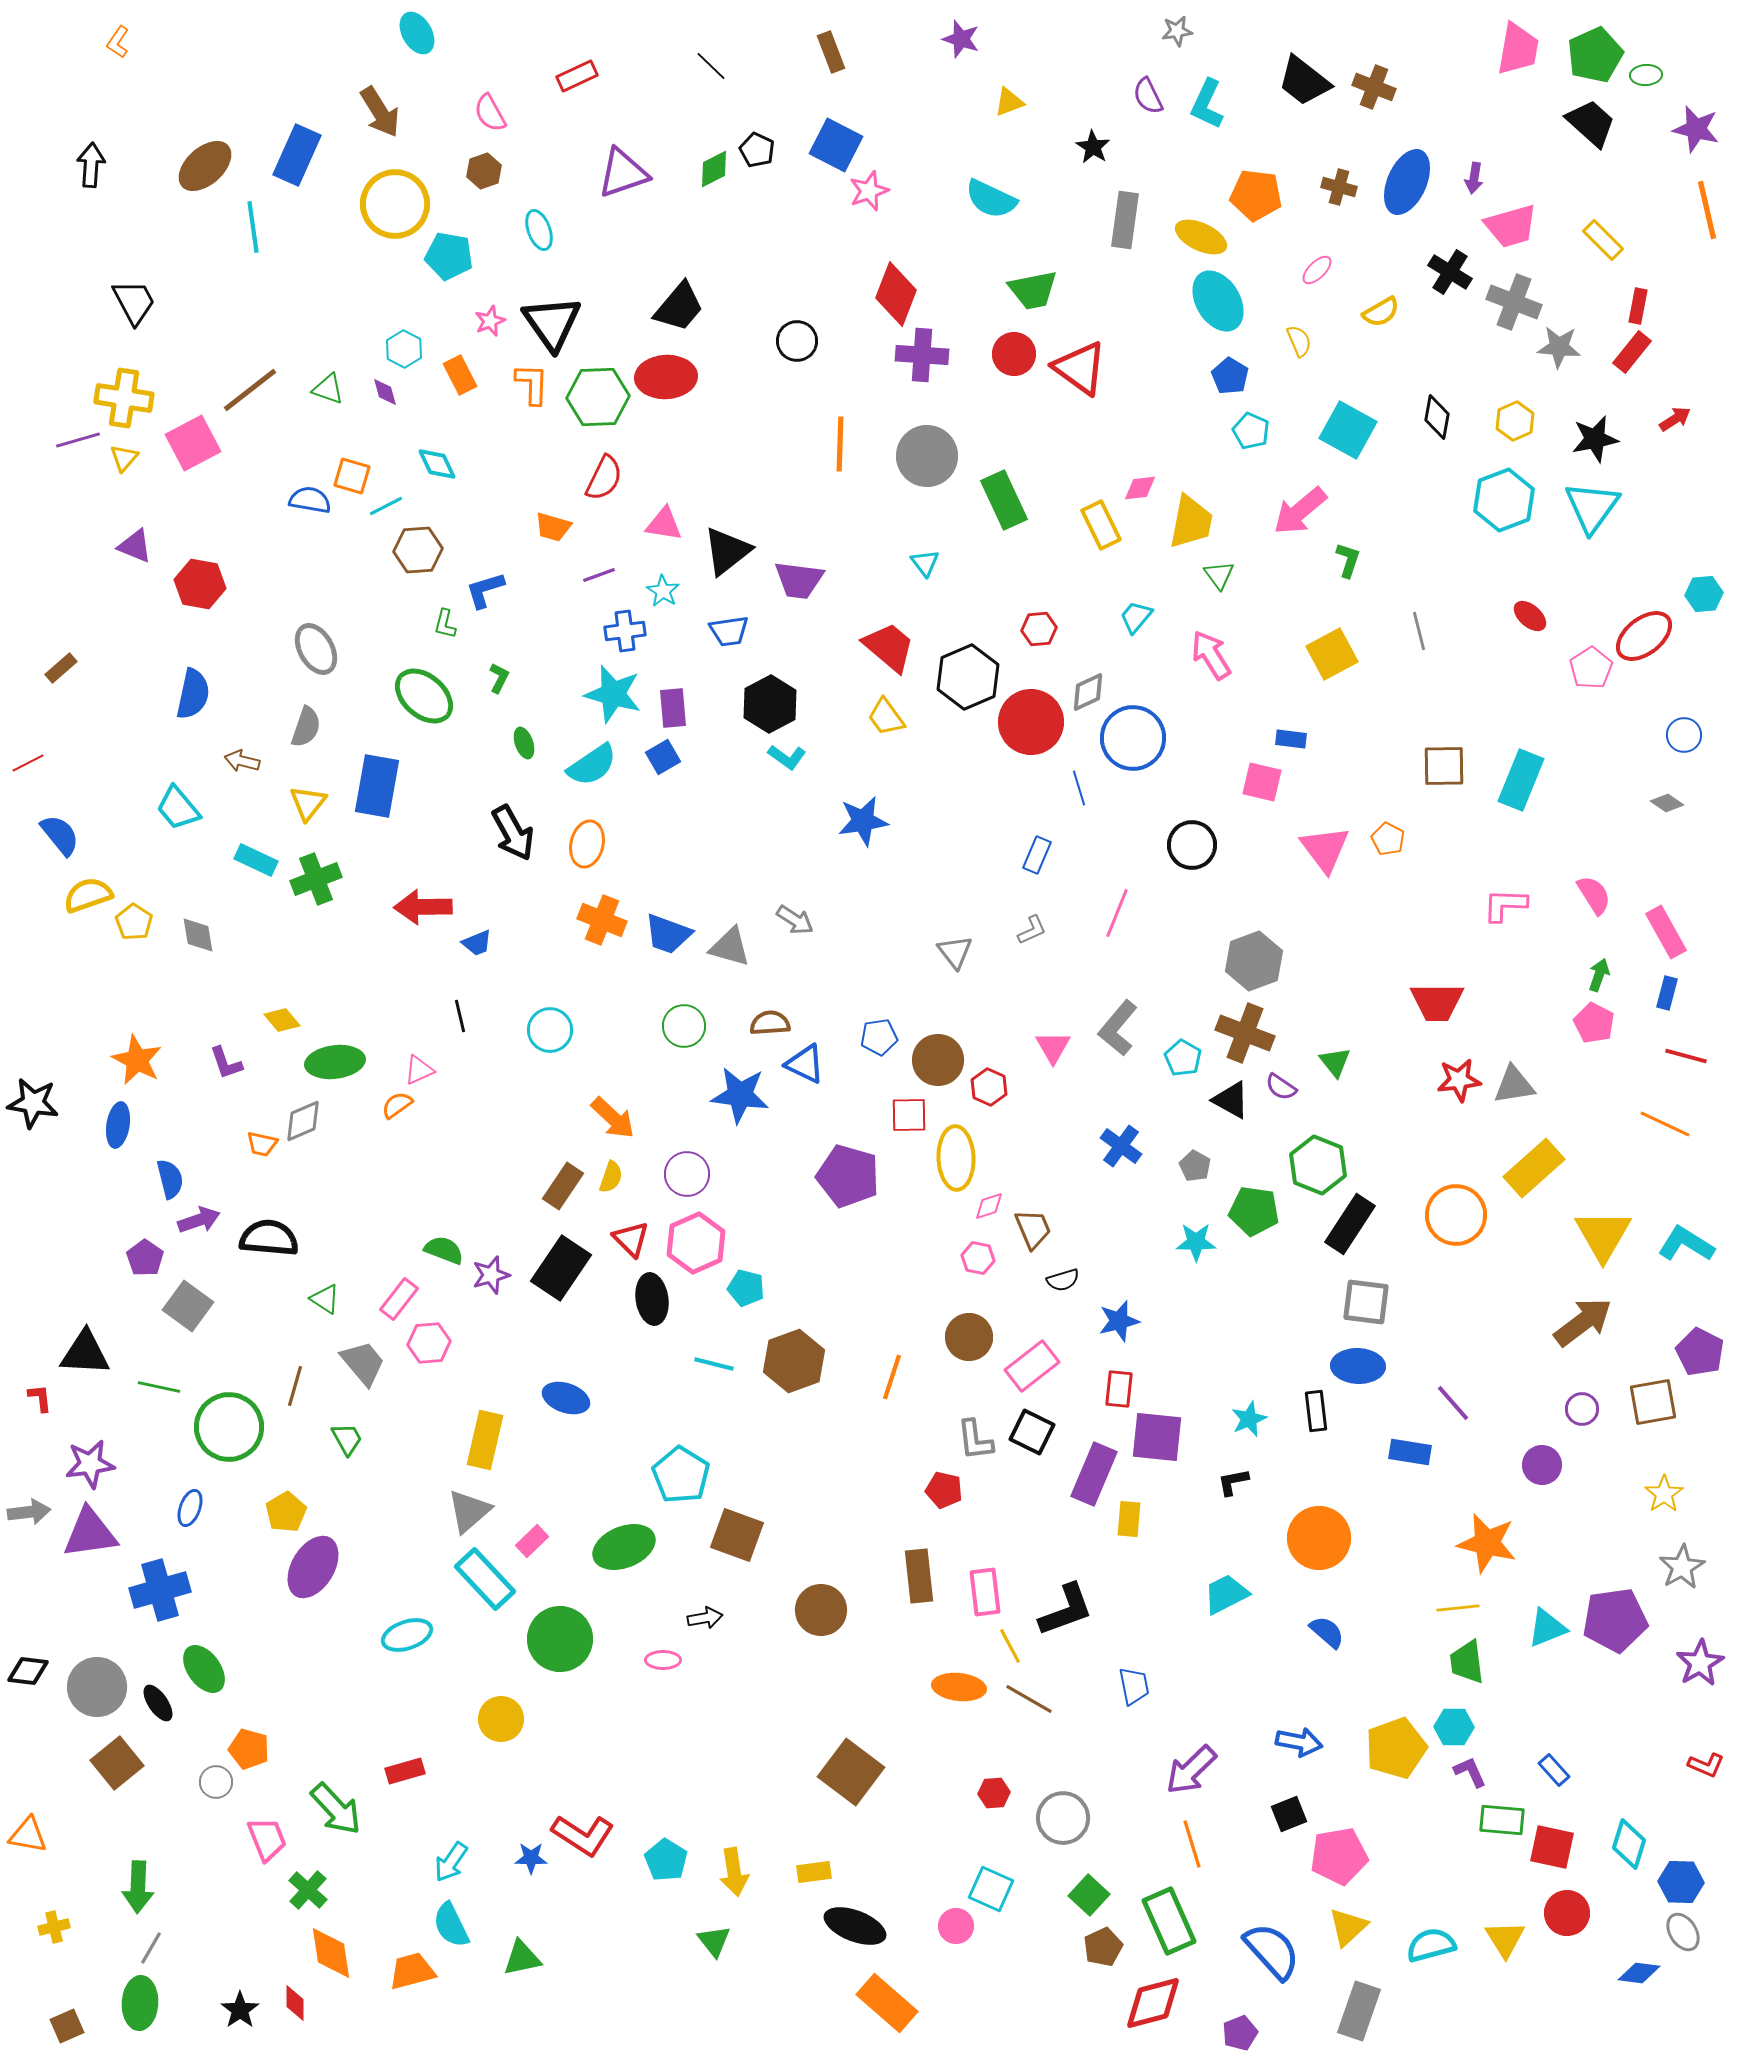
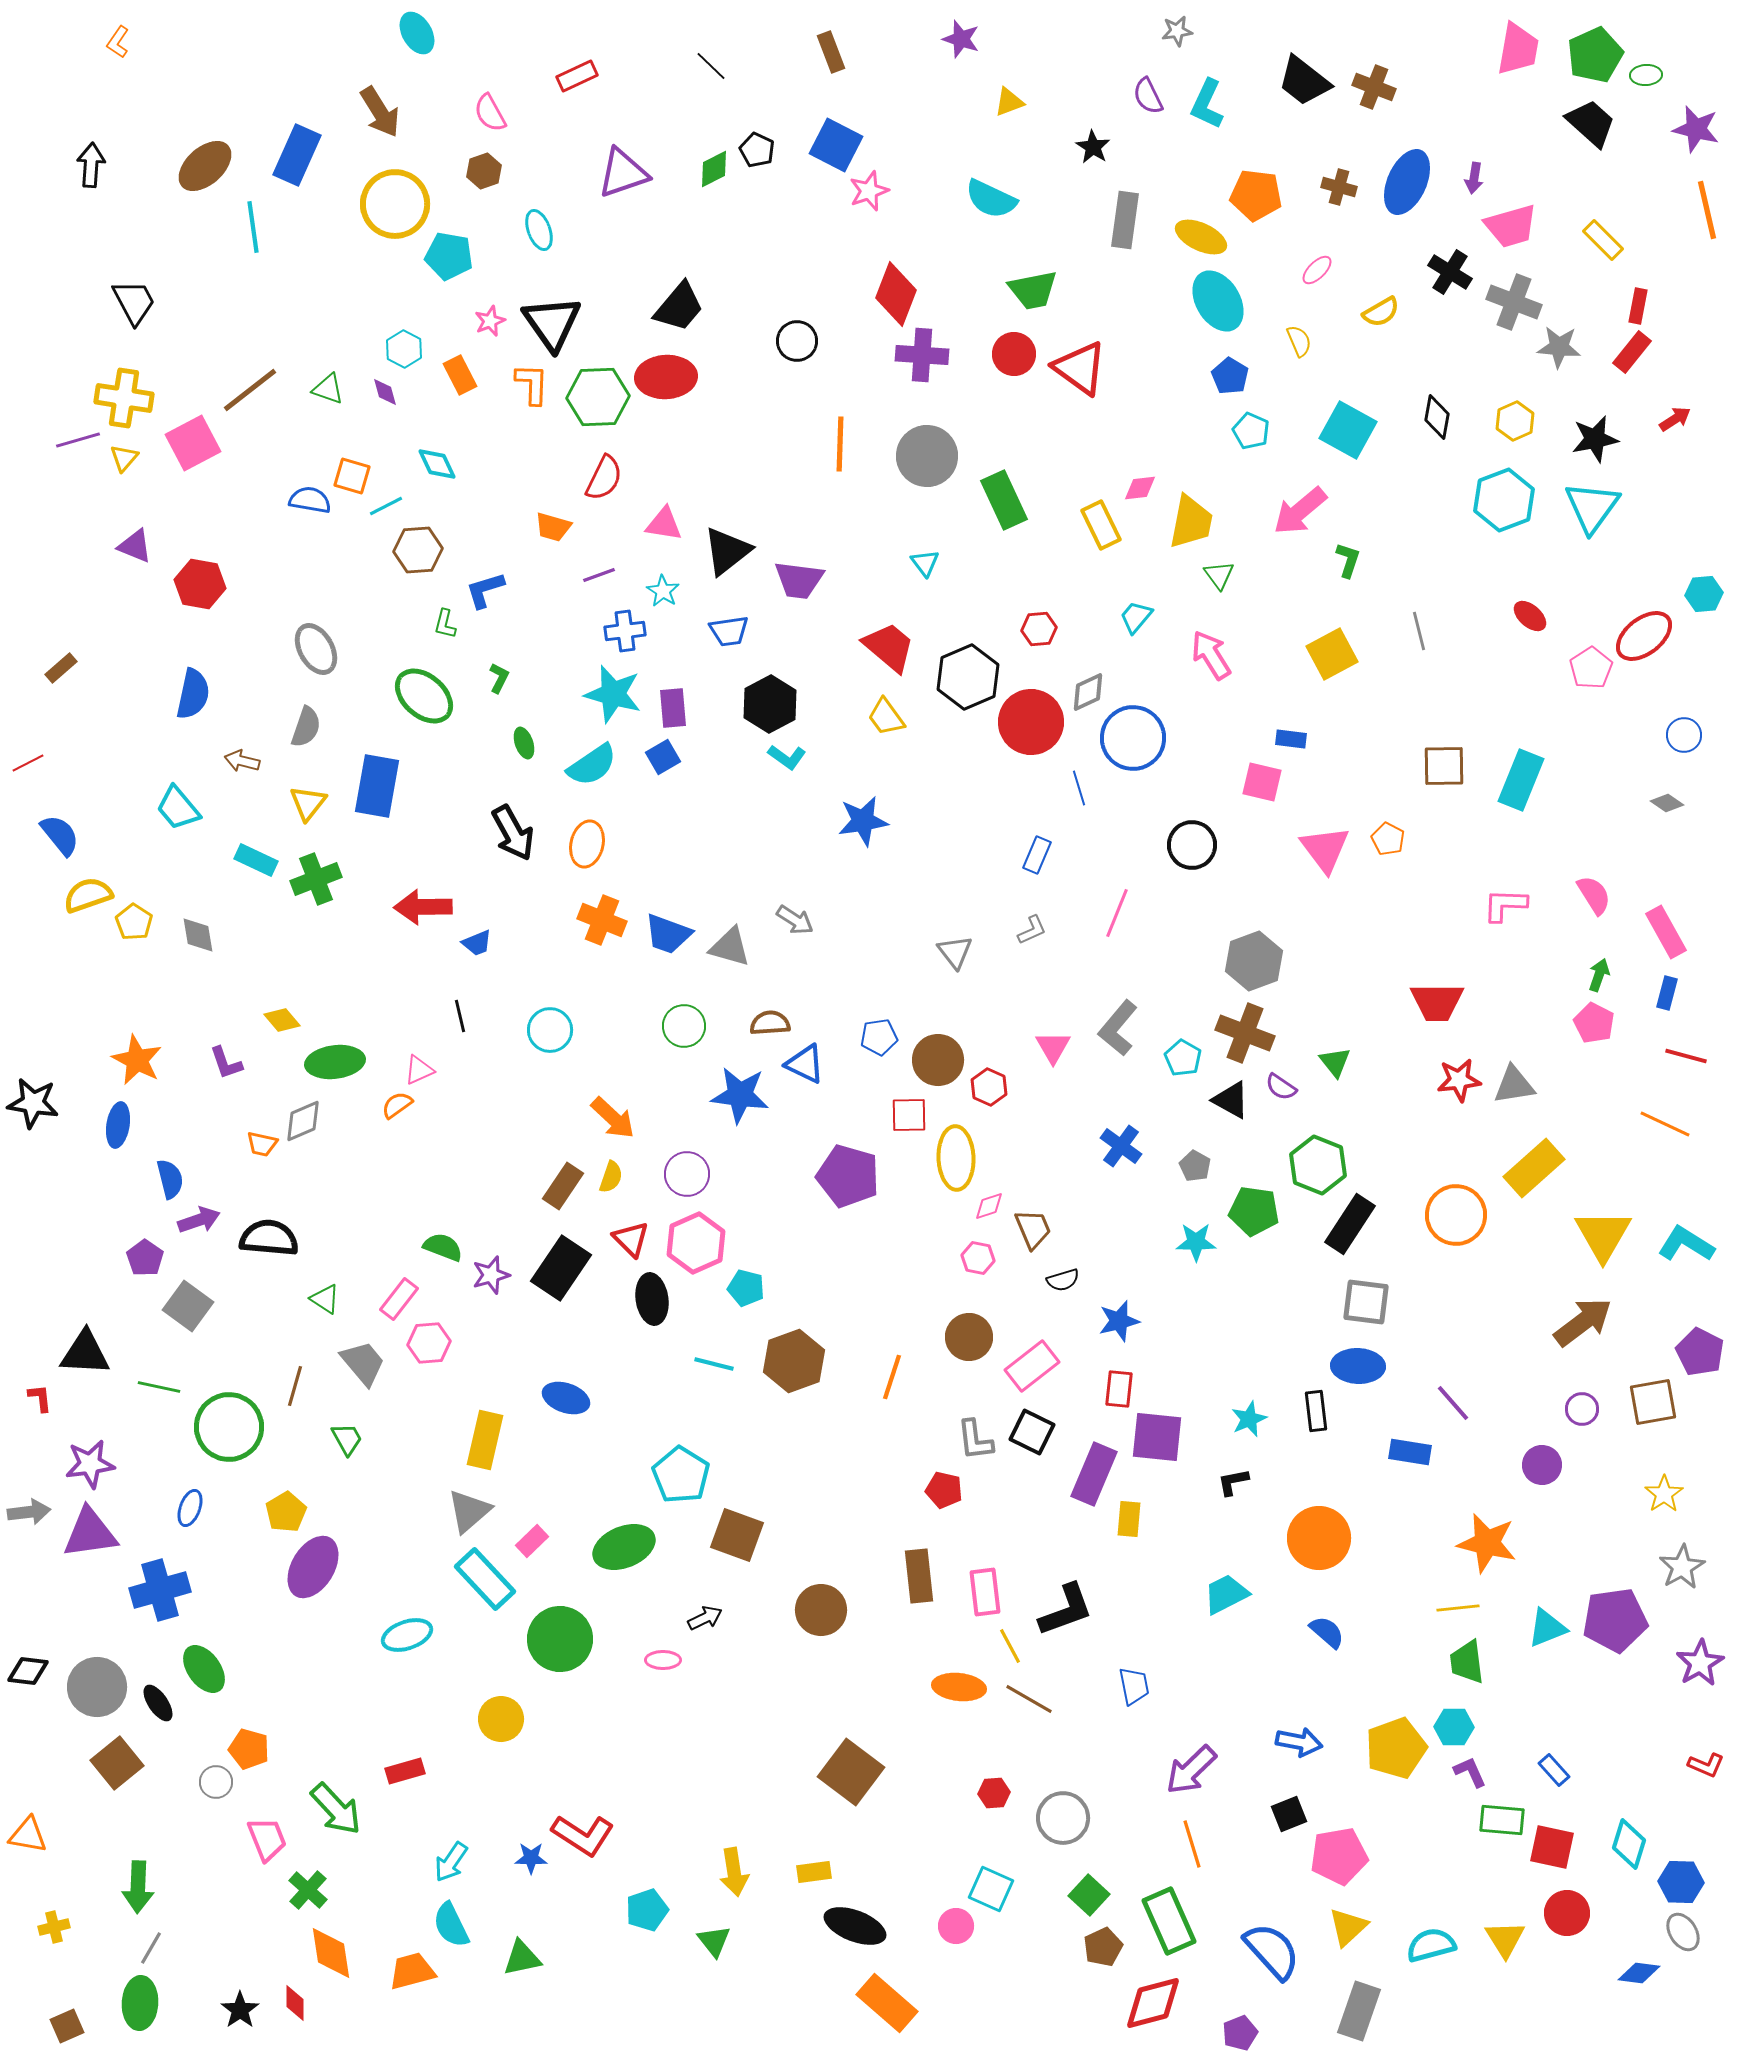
green semicircle at (444, 1250): moved 1 px left, 3 px up
black arrow at (705, 1618): rotated 16 degrees counterclockwise
cyan pentagon at (666, 1860): moved 19 px left, 50 px down; rotated 21 degrees clockwise
